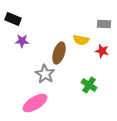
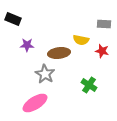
purple star: moved 5 px right, 4 px down
brown ellipse: rotated 65 degrees clockwise
